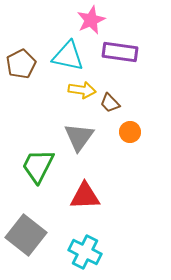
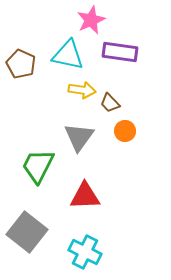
cyan triangle: moved 1 px up
brown pentagon: rotated 20 degrees counterclockwise
orange circle: moved 5 px left, 1 px up
gray square: moved 1 px right, 3 px up
